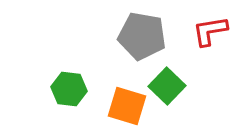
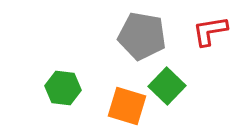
green hexagon: moved 6 px left, 1 px up
